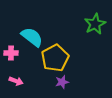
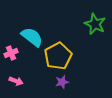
green star: rotated 20 degrees counterclockwise
pink cross: rotated 24 degrees counterclockwise
yellow pentagon: moved 3 px right, 2 px up
